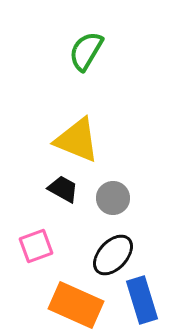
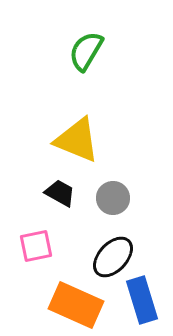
black trapezoid: moved 3 px left, 4 px down
pink square: rotated 8 degrees clockwise
black ellipse: moved 2 px down
